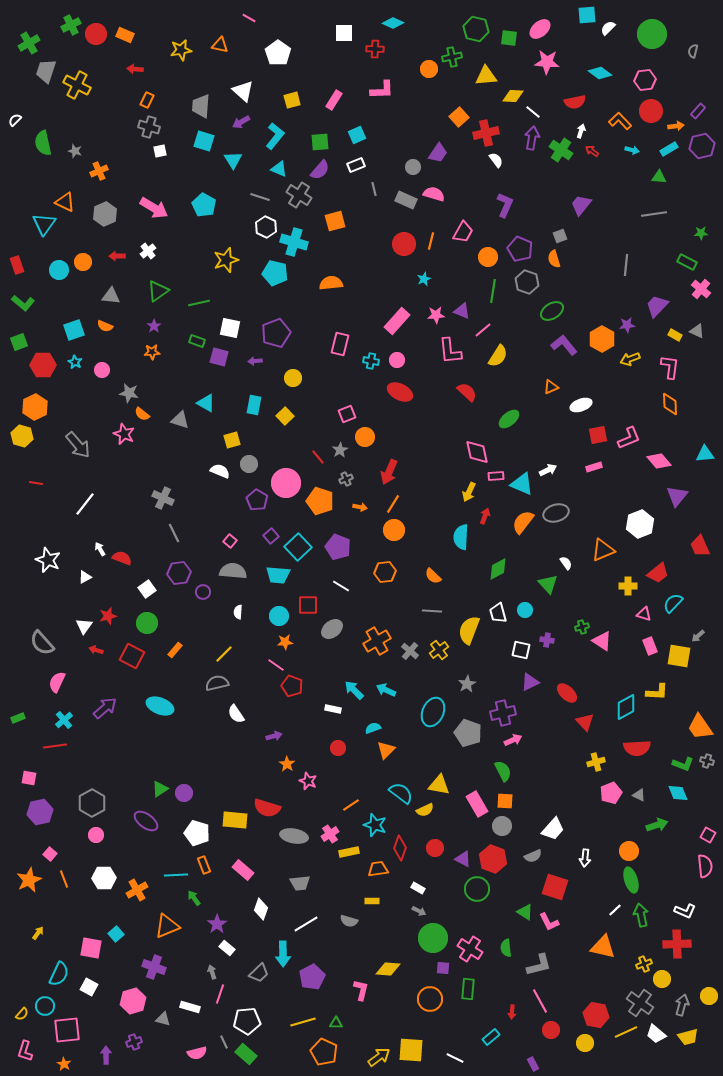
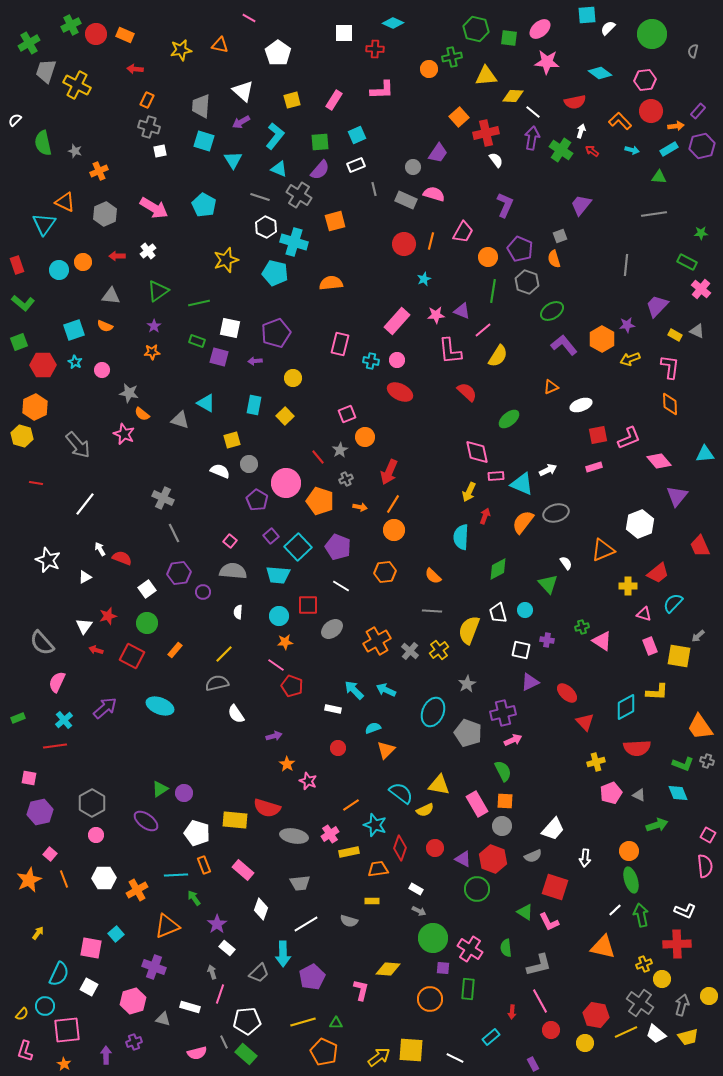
white rectangle at (418, 888): moved 2 px left, 1 px down
